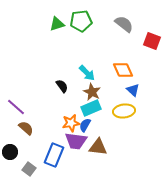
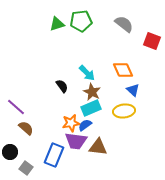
blue semicircle: rotated 24 degrees clockwise
gray square: moved 3 px left, 1 px up
